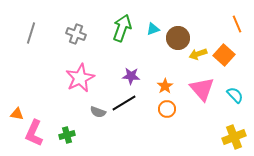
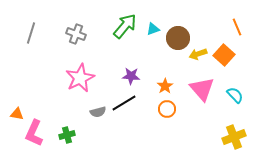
orange line: moved 3 px down
green arrow: moved 3 px right, 2 px up; rotated 20 degrees clockwise
gray semicircle: rotated 35 degrees counterclockwise
